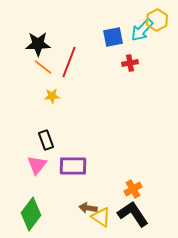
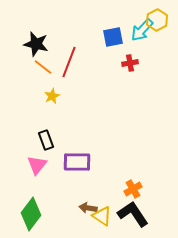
black star: moved 2 px left; rotated 15 degrees clockwise
yellow star: rotated 21 degrees counterclockwise
purple rectangle: moved 4 px right, 4 px up
yellow triangle: moved 1 px right, 1 px up
